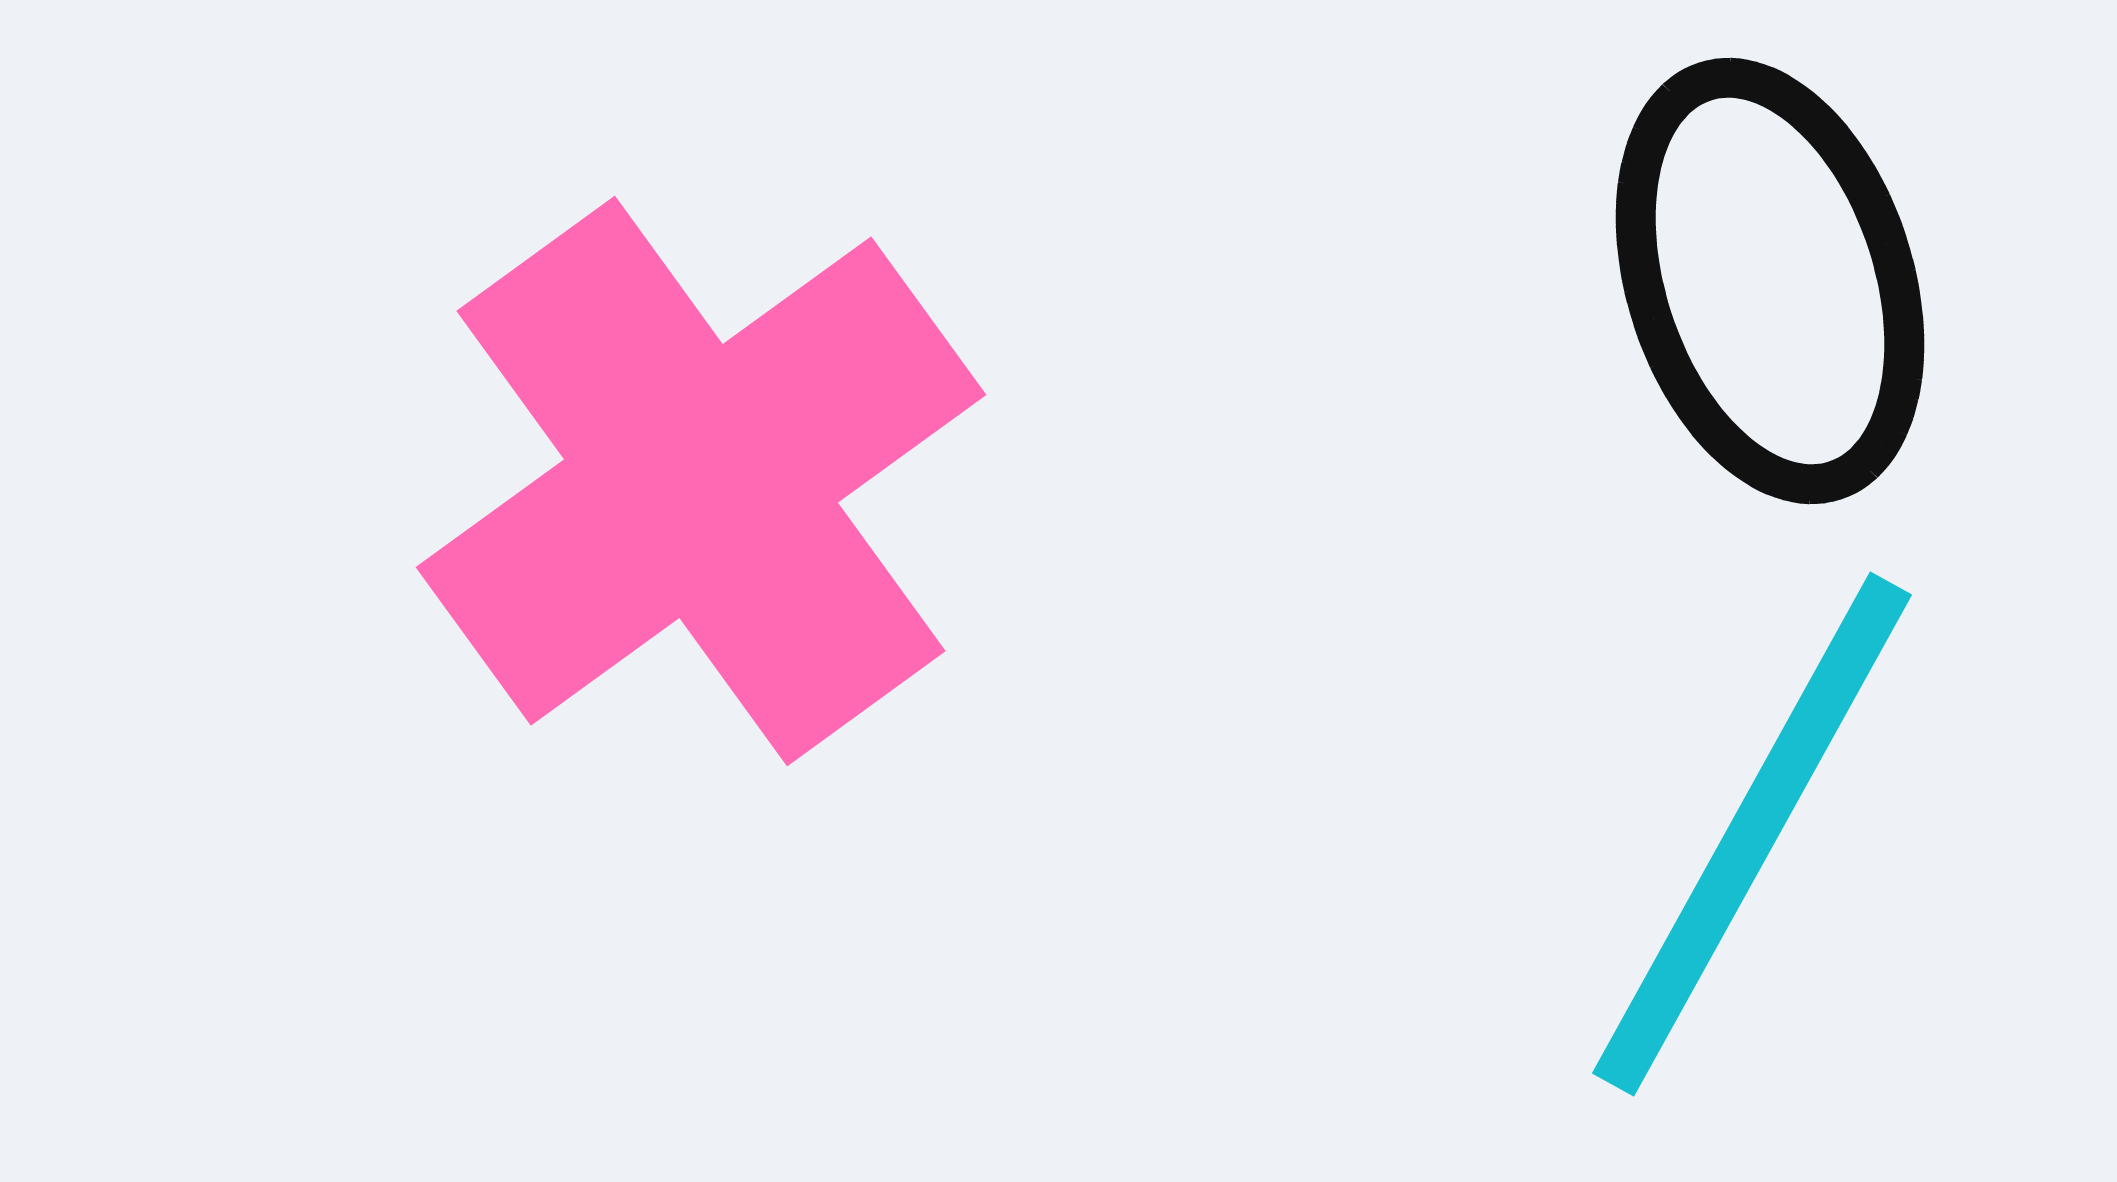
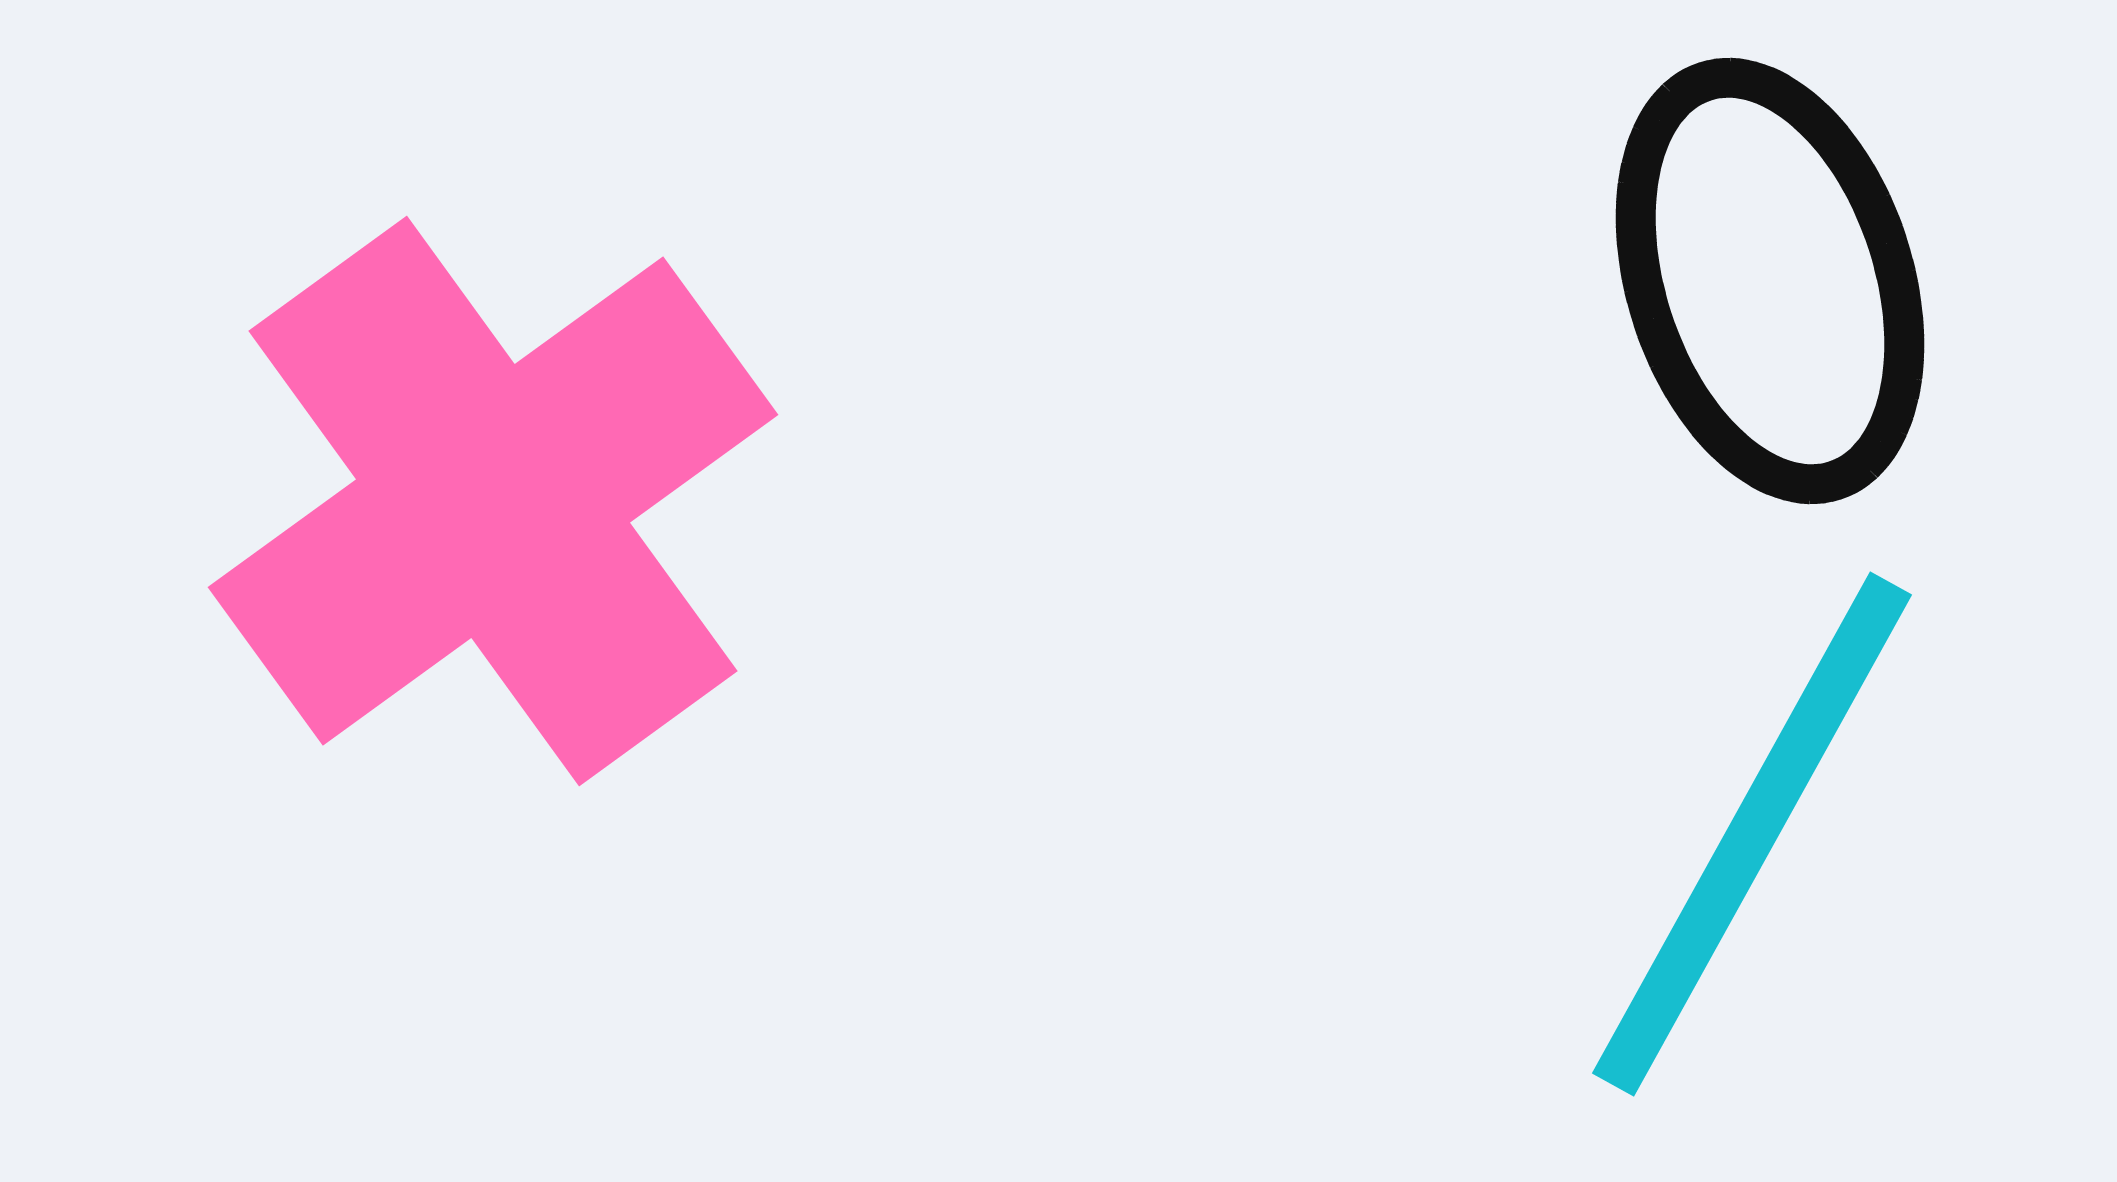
pink cross: moved 208 px left, 20 px down
